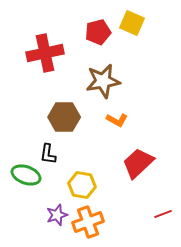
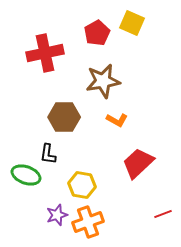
red pentagon: moved 1 px left, 1 px down; rotated 15 degrees counterclockwise
